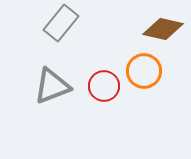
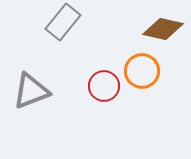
gray rectangle: moved 2 px right, 1 px up
orange circle: moved 2 px left
gray triangle: moved 21 px left, 5 px down
